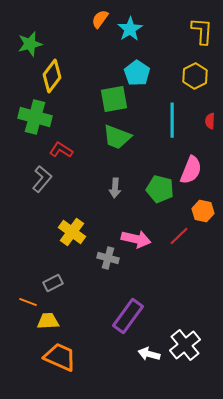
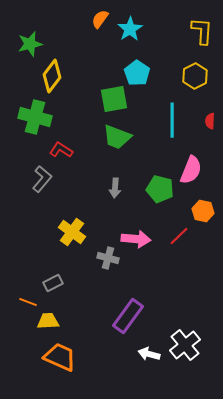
pink arrow: rotated 8 degrees counterclockwise
